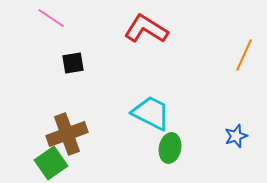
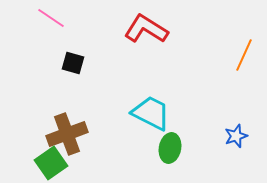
black square: rotated 25 degrees clockwise
